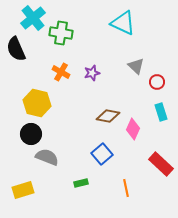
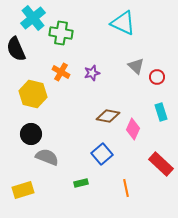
red circle: moved 5 px up
yellow hexagon: moved 4 px left, 9 px up
